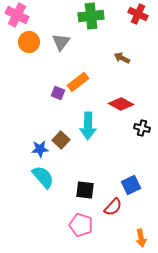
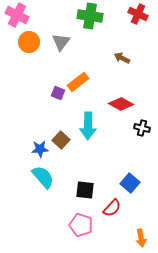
green cross: moved 1 px left; rotated 15 degrees clockwise
blue square: moved 1 px left, 2 px up; rotated 24 degrees counterclockwise
red semicircle: moved 1 px left, 1 px down
